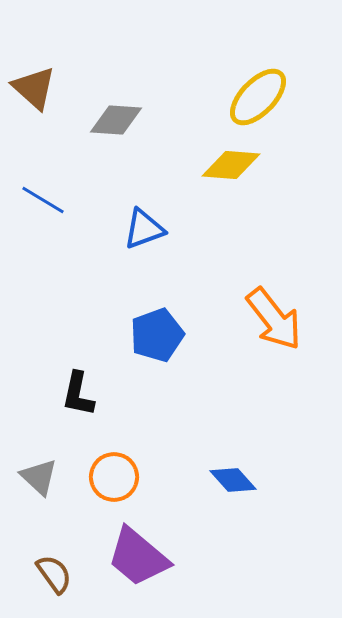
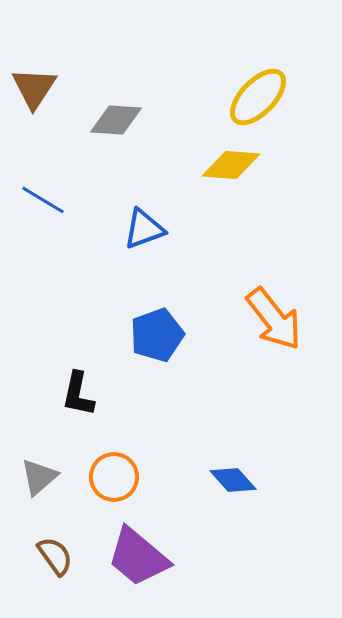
brown triangle: rotated 21 degrees clockwise
gray triangle: rotated 36 degrees clockwise
brown semicircle: moved 1 px right, 18 px up
